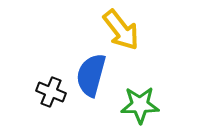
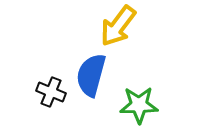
yellow arrow: moved 3 px left, 4 px up; rotated 75 degrees clockwise
green star: moved 1 px left
